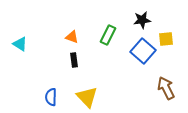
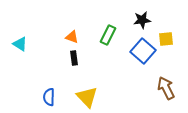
black rectangle: moved 2 px up
blue semicircle: moved 2 px left
